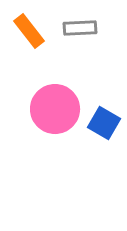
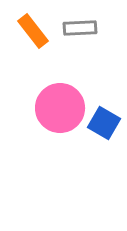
orange rectangle: moved 4 px right
pink circle: moved 5 px right, 1 px up
